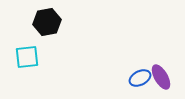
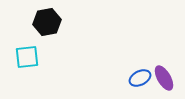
purple ellipse: moved 3 px right, 1 px down
